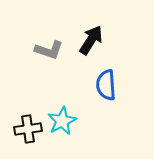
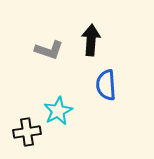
black arrow: rotated 28 degrees counterclockwise
cyan star: moved 4 px left, 10 px up
black cross: moved 1 px left, 3 px down
